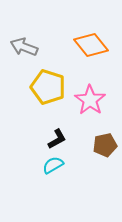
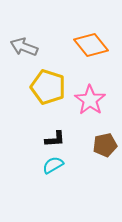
black L-shape: moved 2 px left; rotated 25 degrees clockwise
